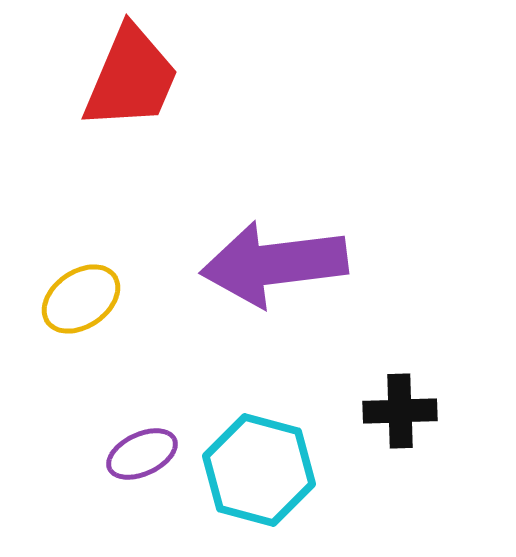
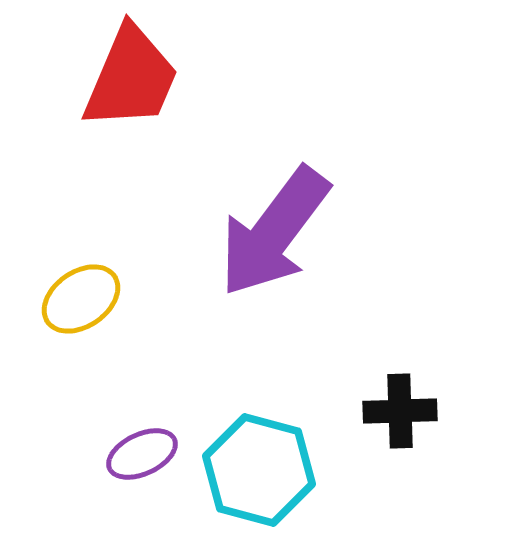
purple arrow: moved 32 px up; rotated 46 degrees counterclockwise
